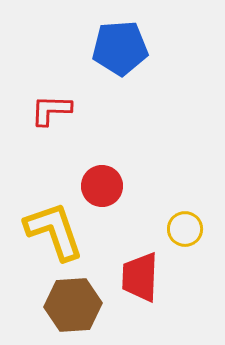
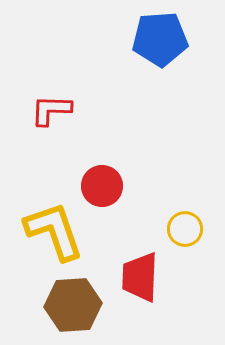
blue pentagon: moved 40 px right, 9 px up
